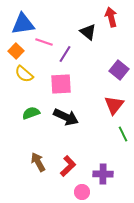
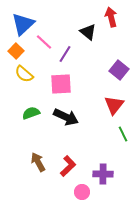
blue triangle: rotated 35 degrees counterclockwise
pink line: rotated 24 degrees clockwise
